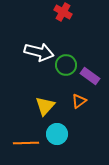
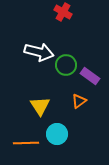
yellow triangle: moved 5 px left; rotated 15 degrees counterclockwise
